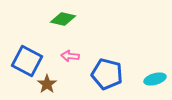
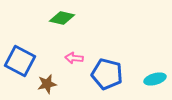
green diamond: moved 1 px left, 1 px up
pink arrow: moved 4 px right, 2 px down
blue square: moved 7 px left
brown star: rotated 24 degrees clockwise
